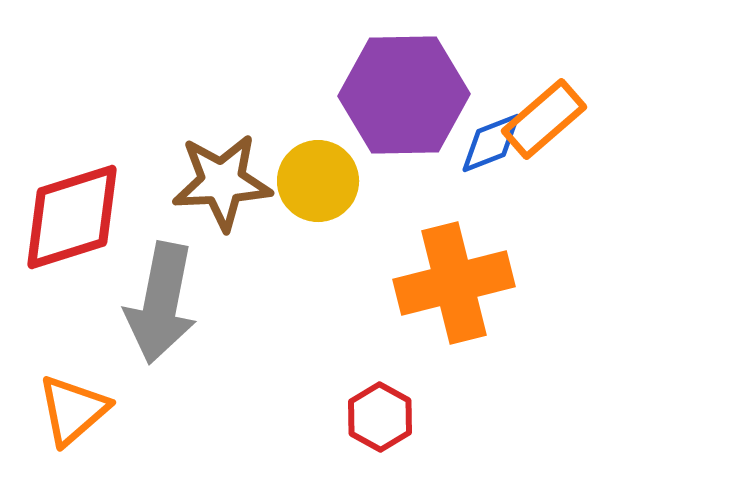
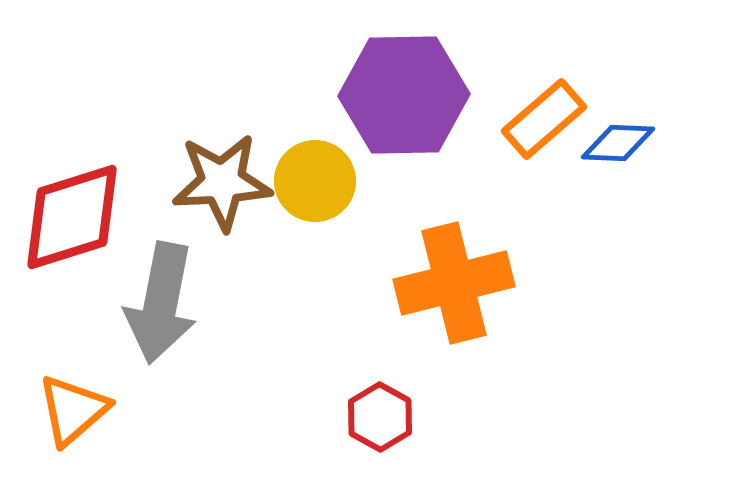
blue diamond: moved 127 px right; rotated 24 degrees clockwise
yellow circle: moved 3 px left
